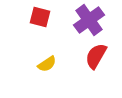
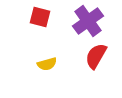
purple cross: moved 1 px left, 1 px down
yellow semicircle: rotated 18 degrees clockwise
